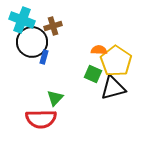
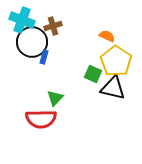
orange semicircle: moved 8 px right, 14 px up; rotated 21 degrees clockwise
black triangle: rotated 28 degrees clockwise
